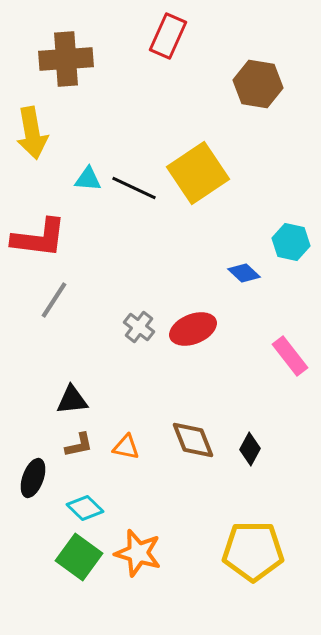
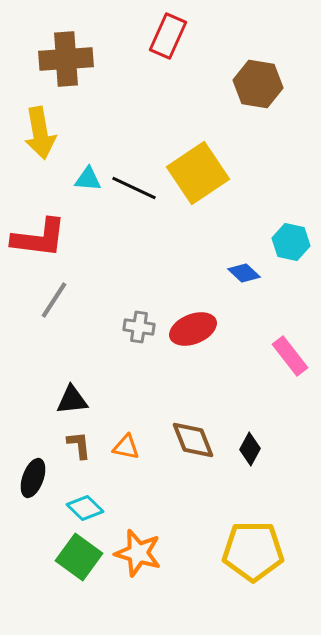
yellow arrow: moved 8 px right
gray cross: rotated 28 degrees counterclockwise
brown L-shape: rotated 84 degrees counterclockwise
